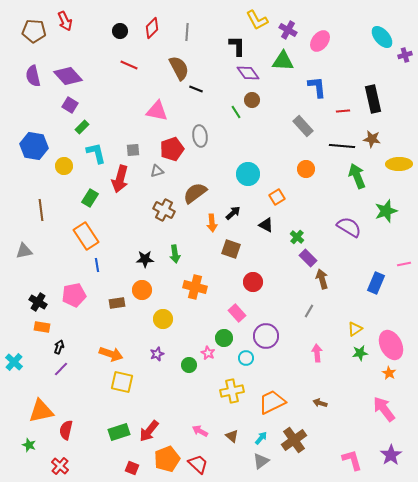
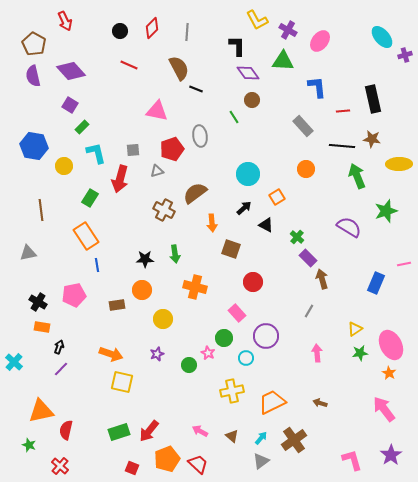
brown pentagon at (34, 31): moved 13 px down; rotated 25 degrees clockwise
purple diamond at (68, 76): moved 3 px right, 5 px up
green line at (236, 112): moved 2 px left, 5 px down
black arrow at (233, 213): moved 11 px right, 5 px up
gray triangle at (24, 251): moved 4 px right, 2 px down
brown rectangle at (117, 303): moved 2 px down
